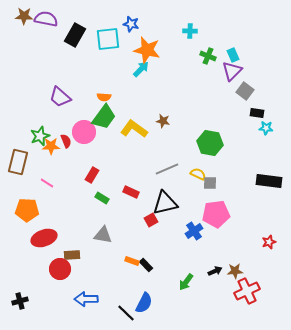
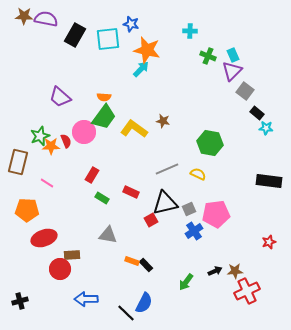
black rectangle at (257, 113): rotated 32 degrees clockwise
gray square at (210, 183): moved 21 px left, 26 px down; rotated 24 degrees counterclockwise
gray triangle at (103, 235): moved 5 px right
